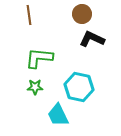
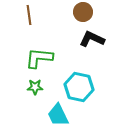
brown circle: moved 1 px right, 2 px up
